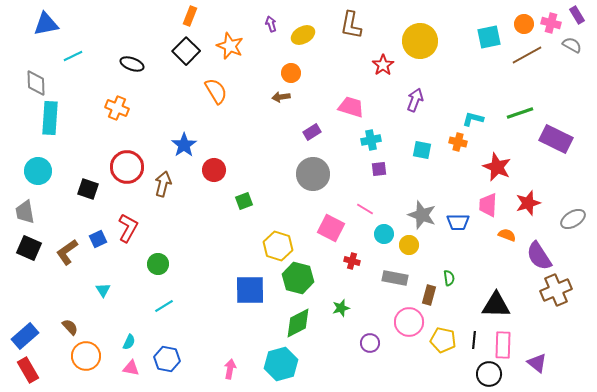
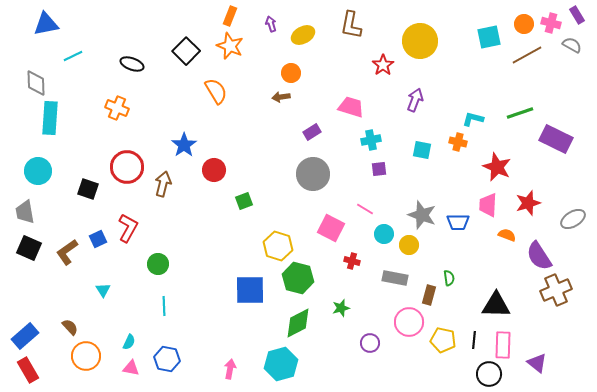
orange rectangle at (190, 16): moved 40 px right
cyan line at (164, 306): rotated 60 degrees counterclockwise
